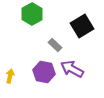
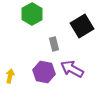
gray rectangle: moved 1 px left, 1 px up; rotated 32 degrees clockwise
